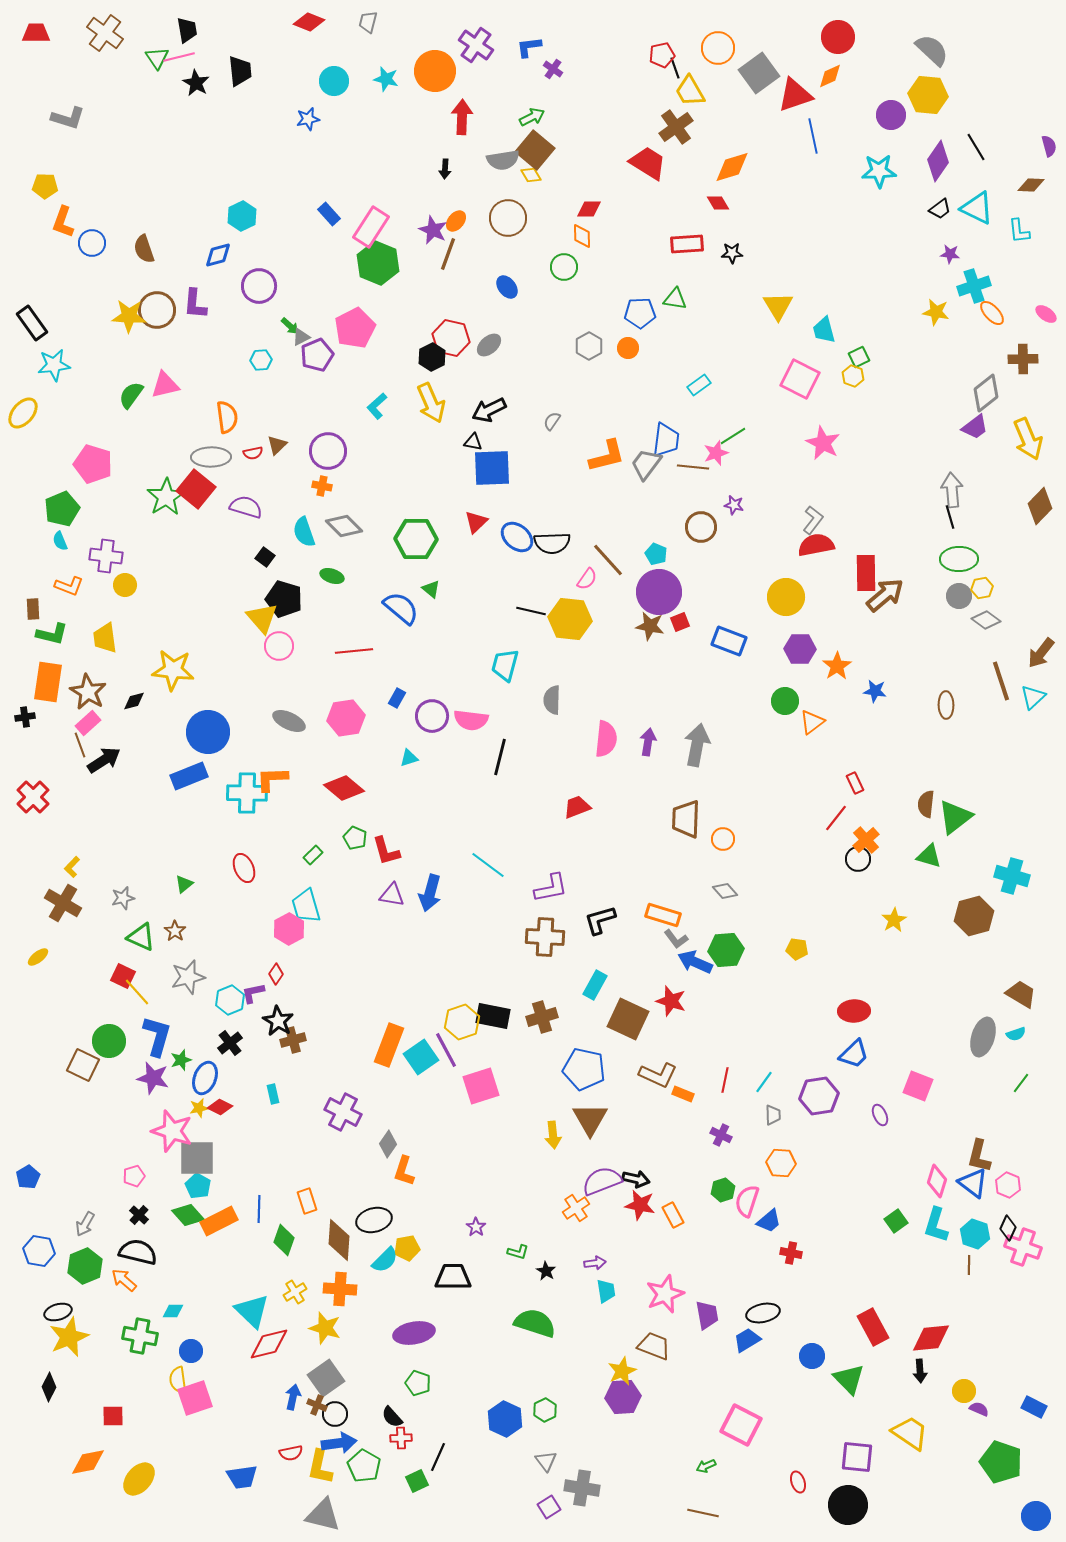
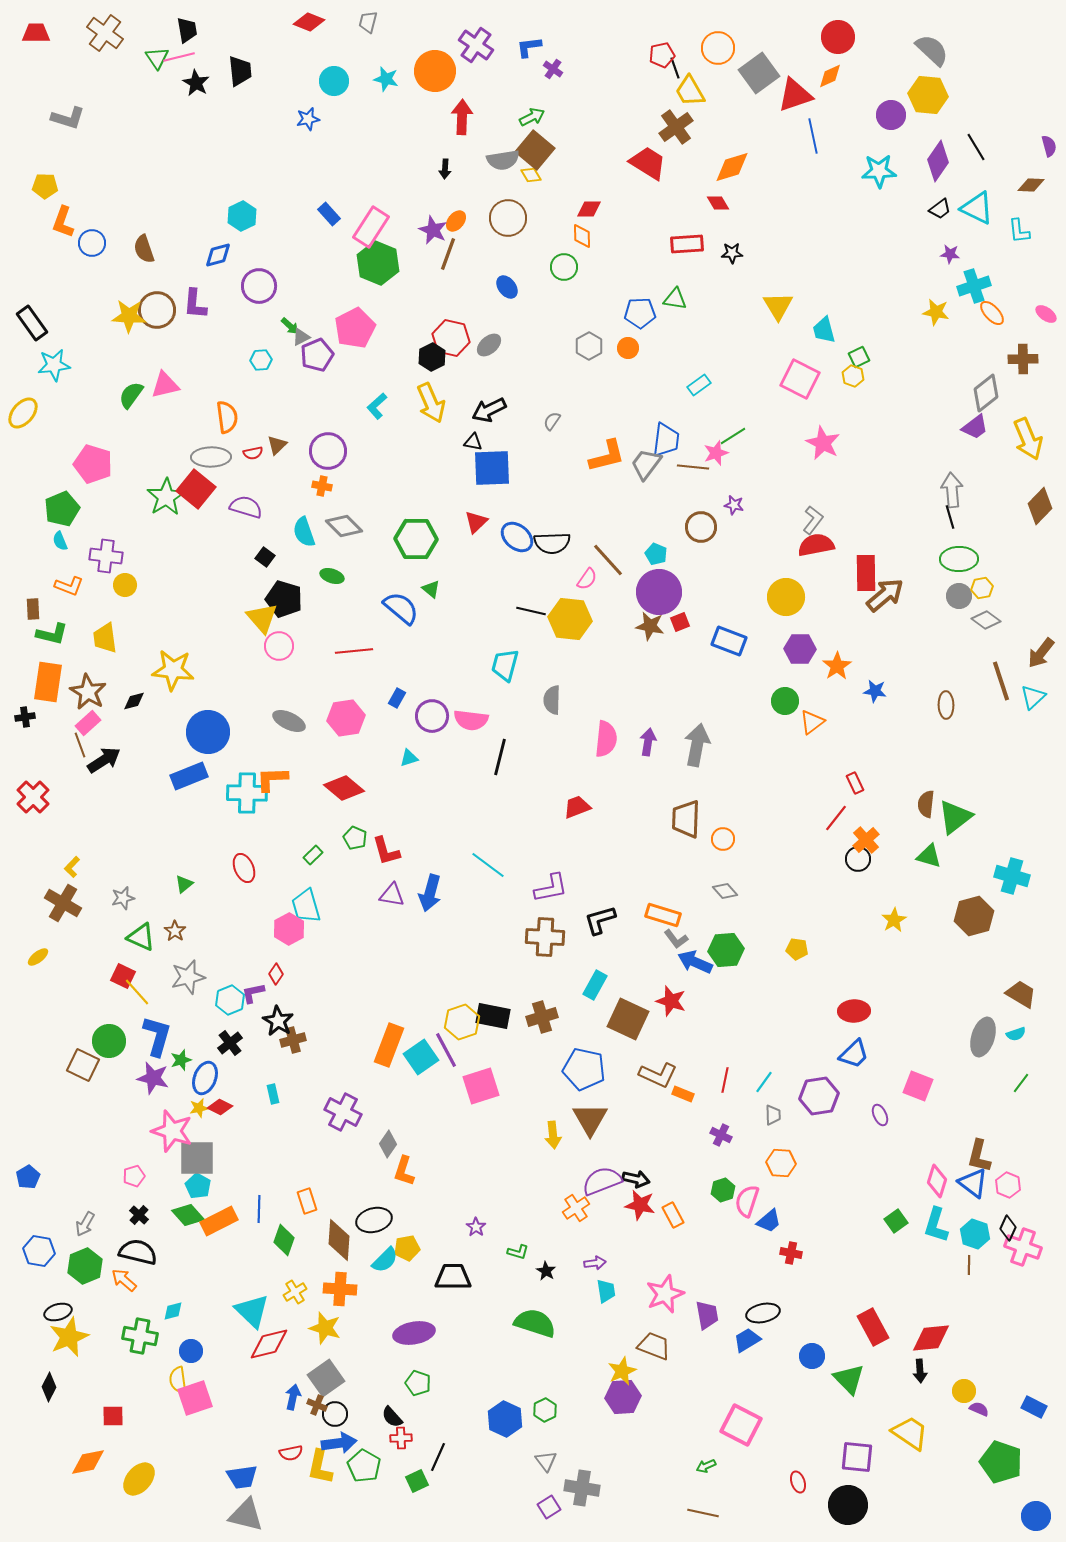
cyan diamond at (173, 1311): rotated 15 degrees counterclockwise
gray triangle at (323, 1515): moved 77 px left
